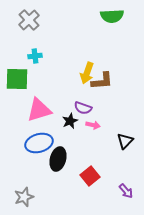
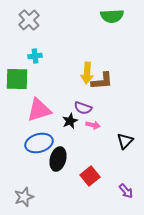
yellow arrow: rotated 15 degrees counterclockwise
